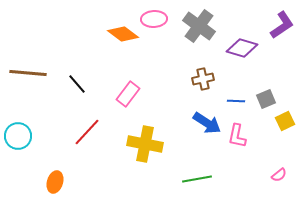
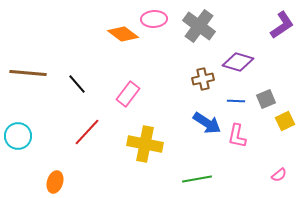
purple diamond: moved 4 px left, 14 px down
